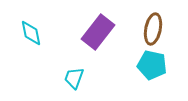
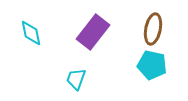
purple rectangle: moved 5 px left
cyan trapezoid: moved 2 px right, 1 px down
